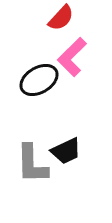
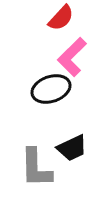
black ellipse: moved 12 px right, 9 px down; rotated 12 degrees clockwise
black trapezoid: moved 6 px right, 3 px up
gray L-shape: moved 4 px right, 4 px down
